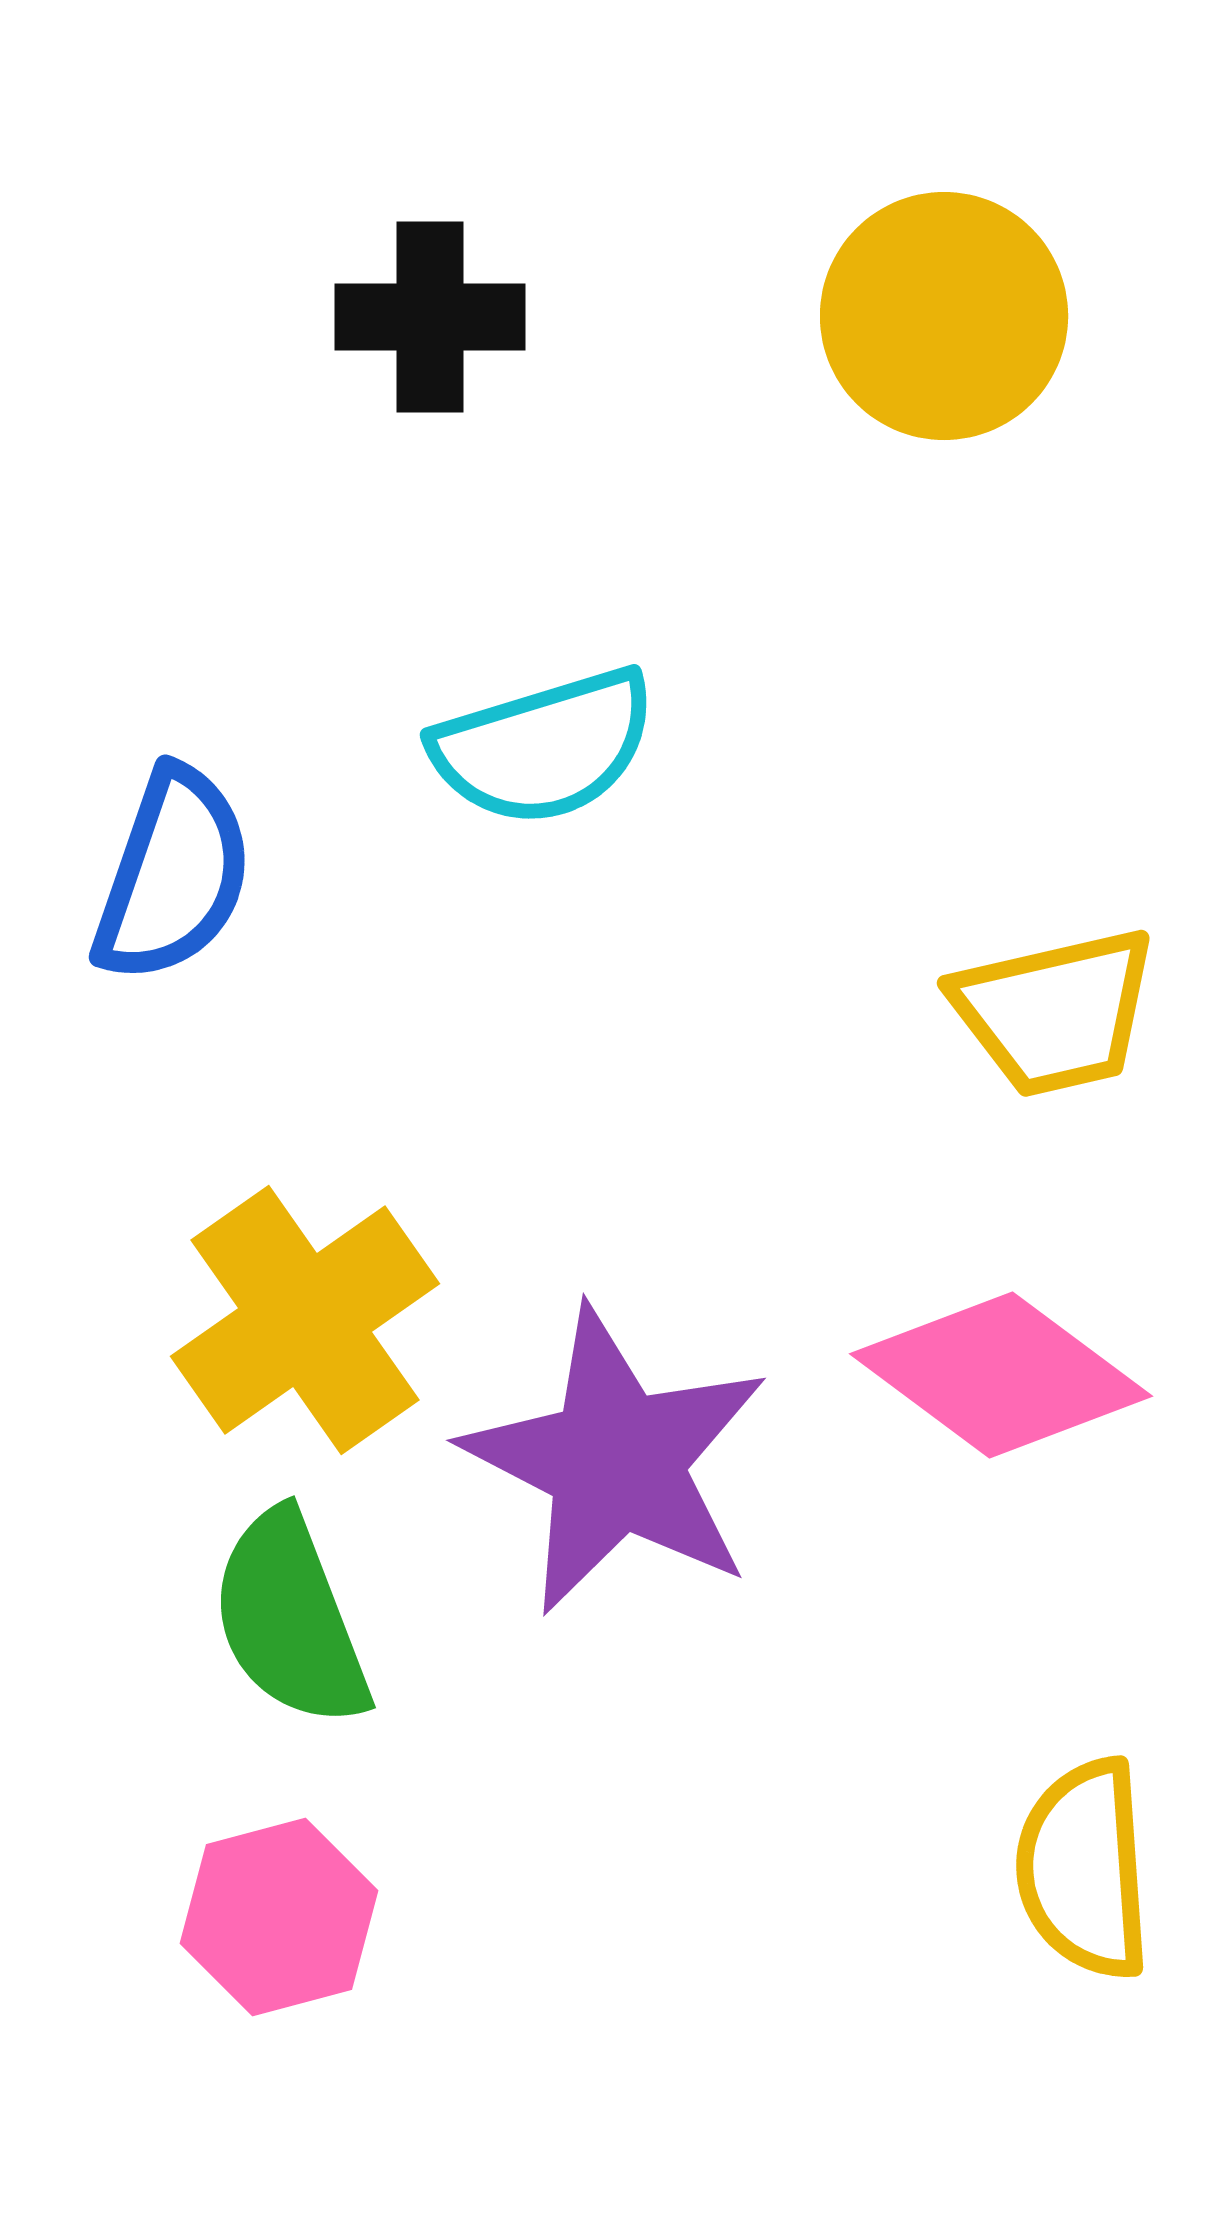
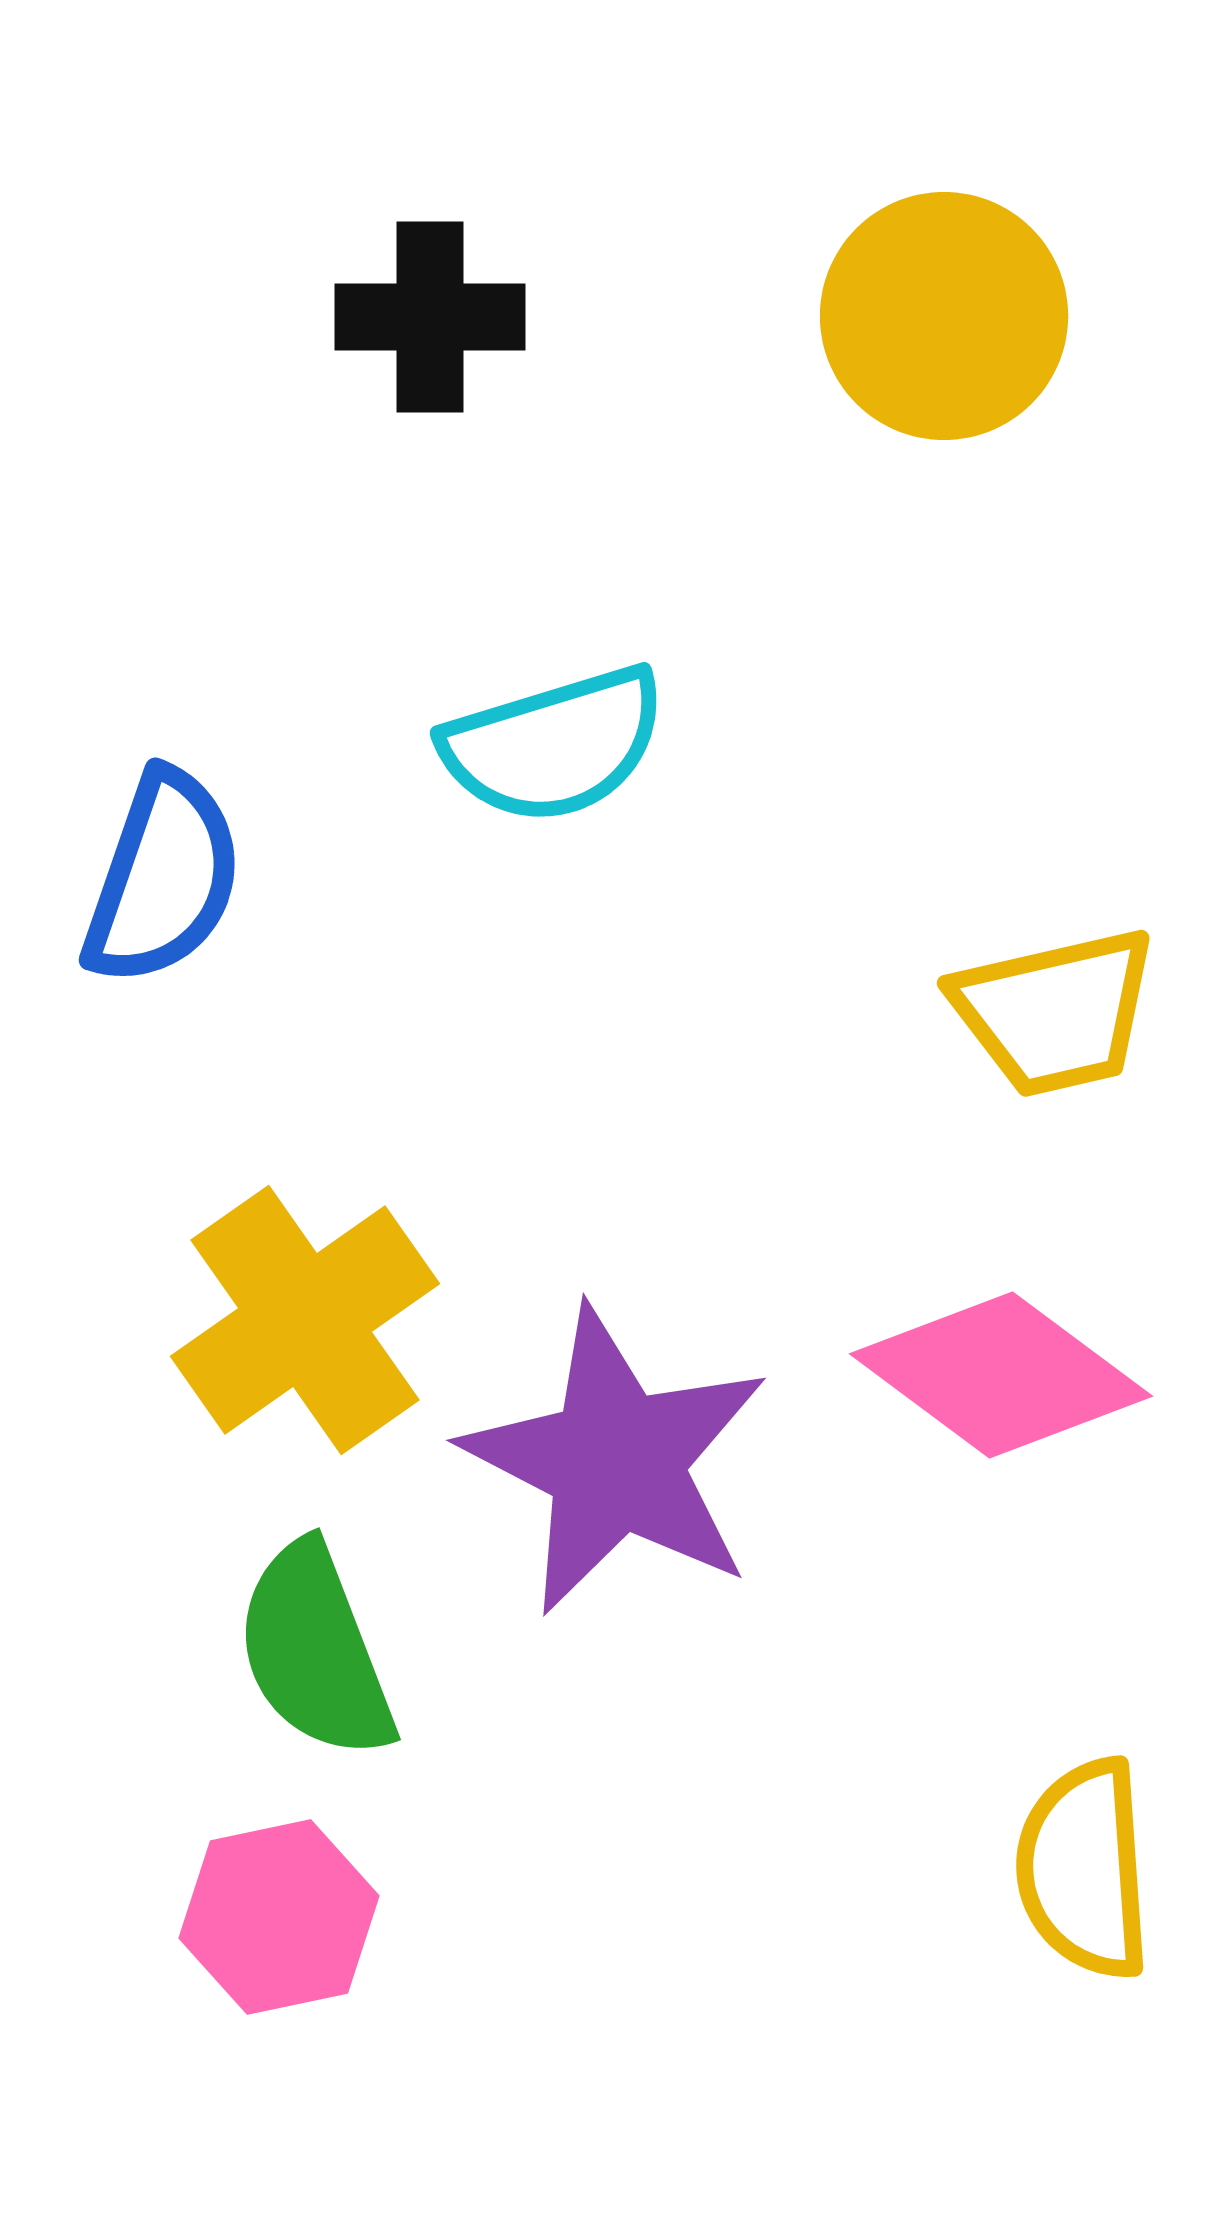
cyan semicircle: moved 10 px right, 2 px up
blue semicircle: moved 10 px left, 3 px down
green semicircle: moved 25 px right, 32 px down
pink hexagon: rotated 3 degrees clockwise
